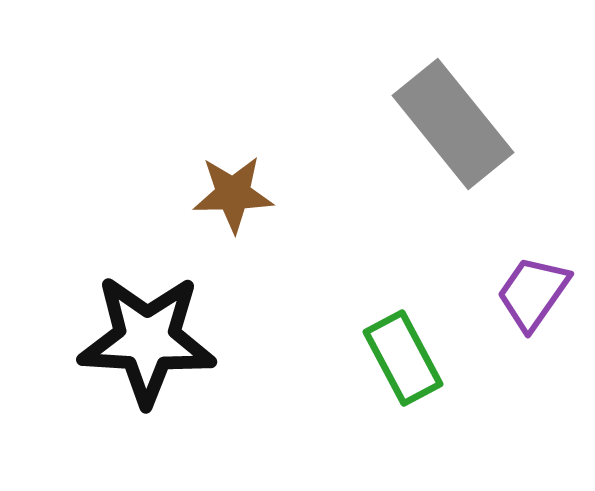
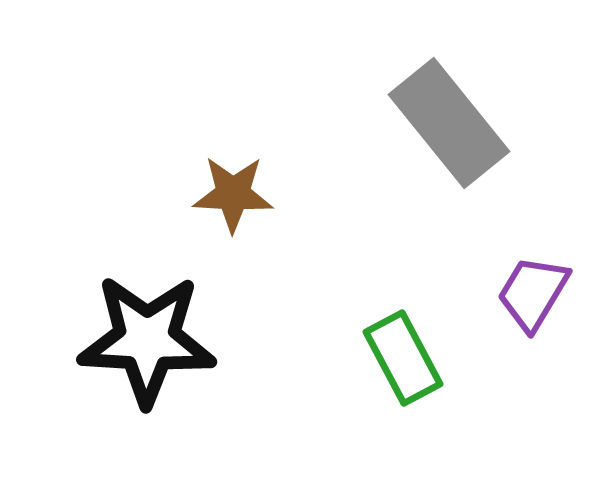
gray rectangle: moved 4 px left, 1 px up
brown star: rotated 4 degrees clockwise
purple trapezoid: rotated 4 degrees counterclockwise
